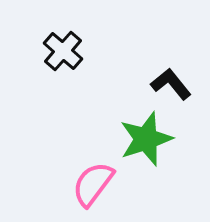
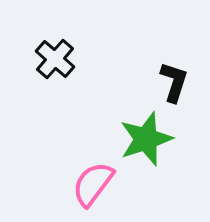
black cross: moved 8 px left, 8 px down
black L-shape: moved 3 px right, 2 px up; rotated 57 degrees clockwise
